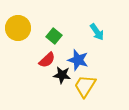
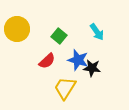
yellow circle: moved 1 px left, 1 px down
green square: moved 5 px right
red semicircle: moved 1 px down
black star: moved 30 px right, 7 px up
yellow trapezoid: moved 20 px left, 2 px down
